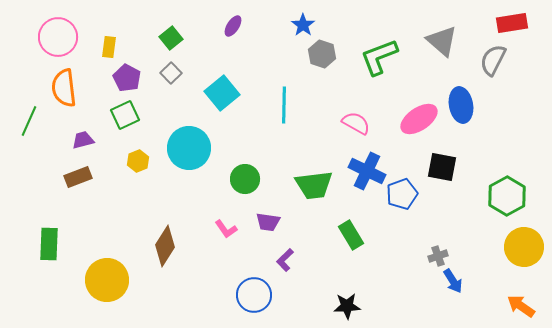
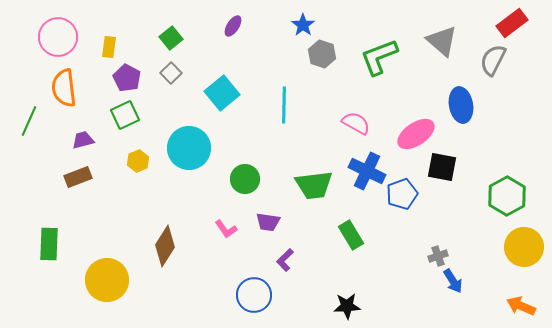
red rectangle at (512, 23): rotated 28 degrees counterclockwise
pink ellipse at (419, 119): moved 3 px left, 15 px down
orange arrow at (521, 306): rotated 12 degrees counterclockwise
